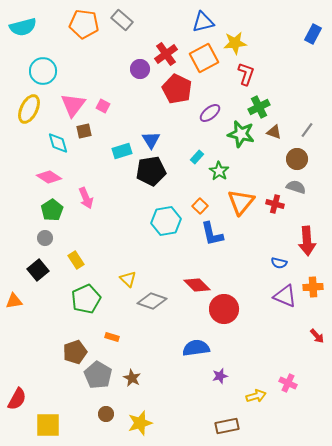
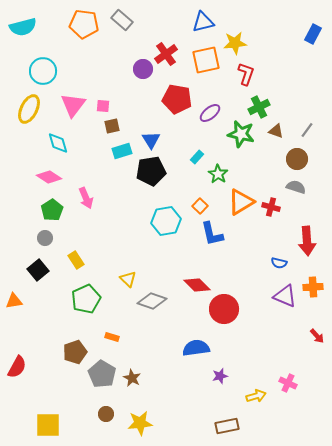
orange square at (204, 58): moved 2 px right, 2 px down; rotated 16 degrees clockwise
purple circle at (140, 69): moved 3 px right
red pentagon at (177, 89): moved 10 px down; rotated 16 degrees counterclockwise
pink square at (103, 106): rotated 24 degrees counterclockwise
brown square at (84, 131): moved 28 px right, 5 px up
brown triangle at (274, 132): moved 2 px right, 1 px up
green star at (219, 171): moved 1 px left, 3 px down
orange triangle at (241, 202): rotated 20 degrees clockwise
red cross at (275, 204): moved 4 px left, 3 px down
gray pentagon at (98, 375): moved 4 px right, 1 px up
red semicircle at (17, 399): moved 32 px up
yellow star at (140, 423): rotated 10 degrees clockwise
